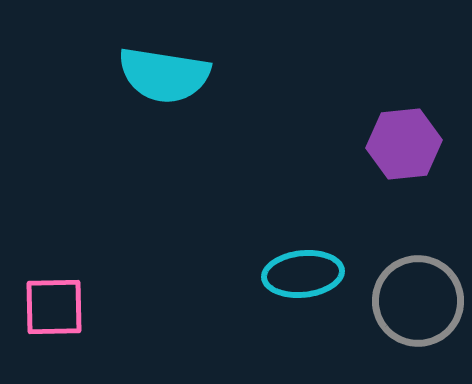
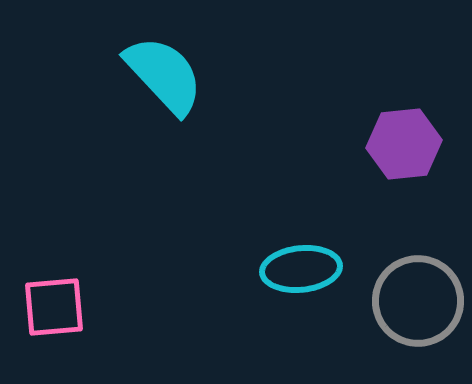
cyan semicircle: rotated 142 degrees counterclockwise
cyan ellipse: moved 2 px left, 5 px up
pink square: rotated 4 degrees counterclockwise
